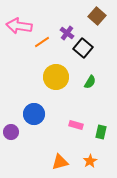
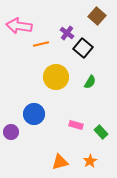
orange line: moved 1 px left, 2 px down; rotated 21 degrees clockwise
green rectangle: rotated 56 degrees counterclockwise
